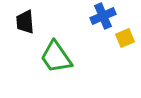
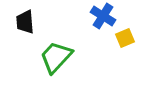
blue cross: rotated 35 degrees counterclockwise
green trapezoid: rotated 78 degrees clockwise
